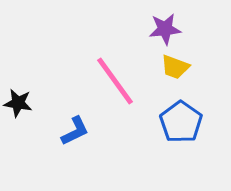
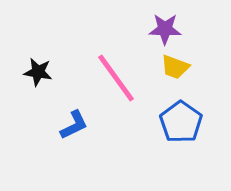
purple star: rotated 8 degrees clockwise
pink line: moved 1 px right, 3 px up
black star: moved 20 px right, 31 px up
blue L-shape: moved 1 px left, 6 px up
